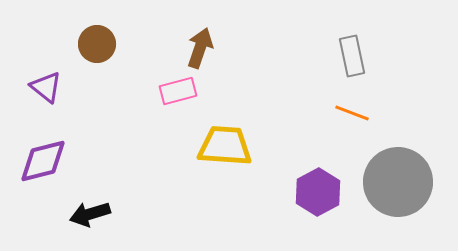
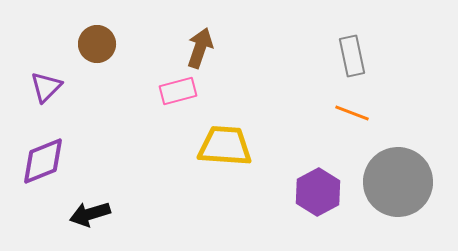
purple triangle: rotated 36 degrees clockwise
purple diamond: rotated 8 degrees counterclockwise
